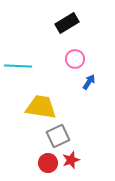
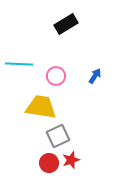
black rectangle: moved 1 px left, 1 px down
pink circle: moved 19 px left, 17 px down
cyan line: moved 1 px right, 2 px up
blue arrow: moved 6 px right, 6 px up
red circle: moved 1 px right
